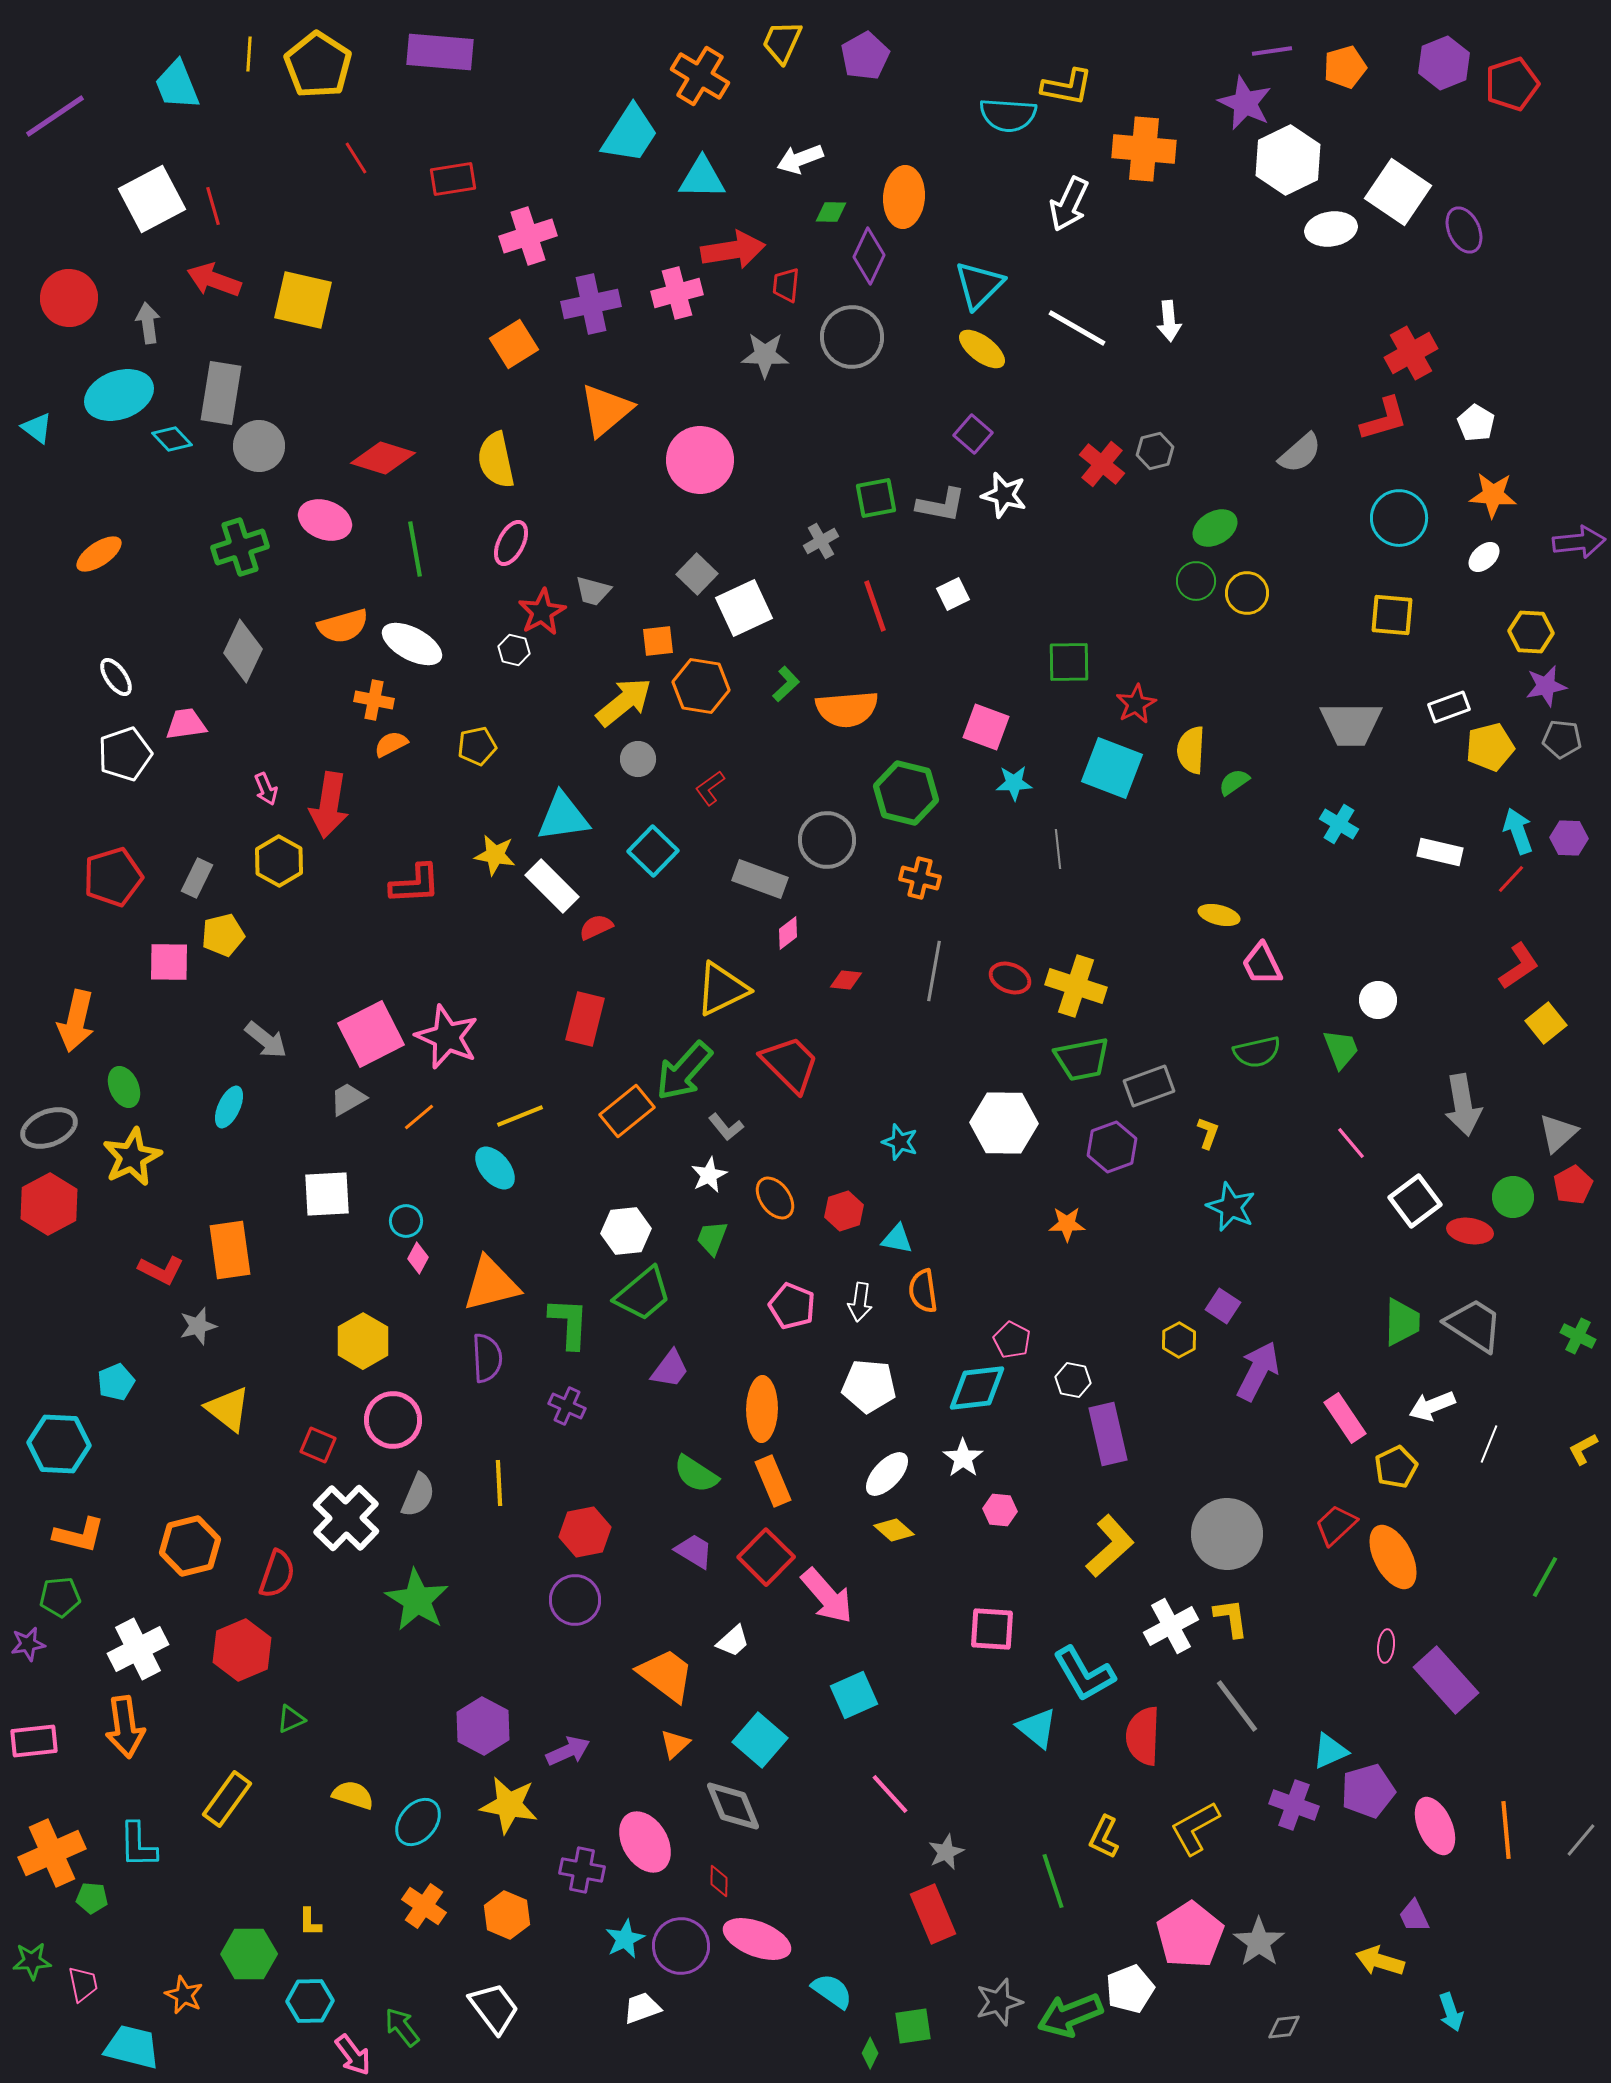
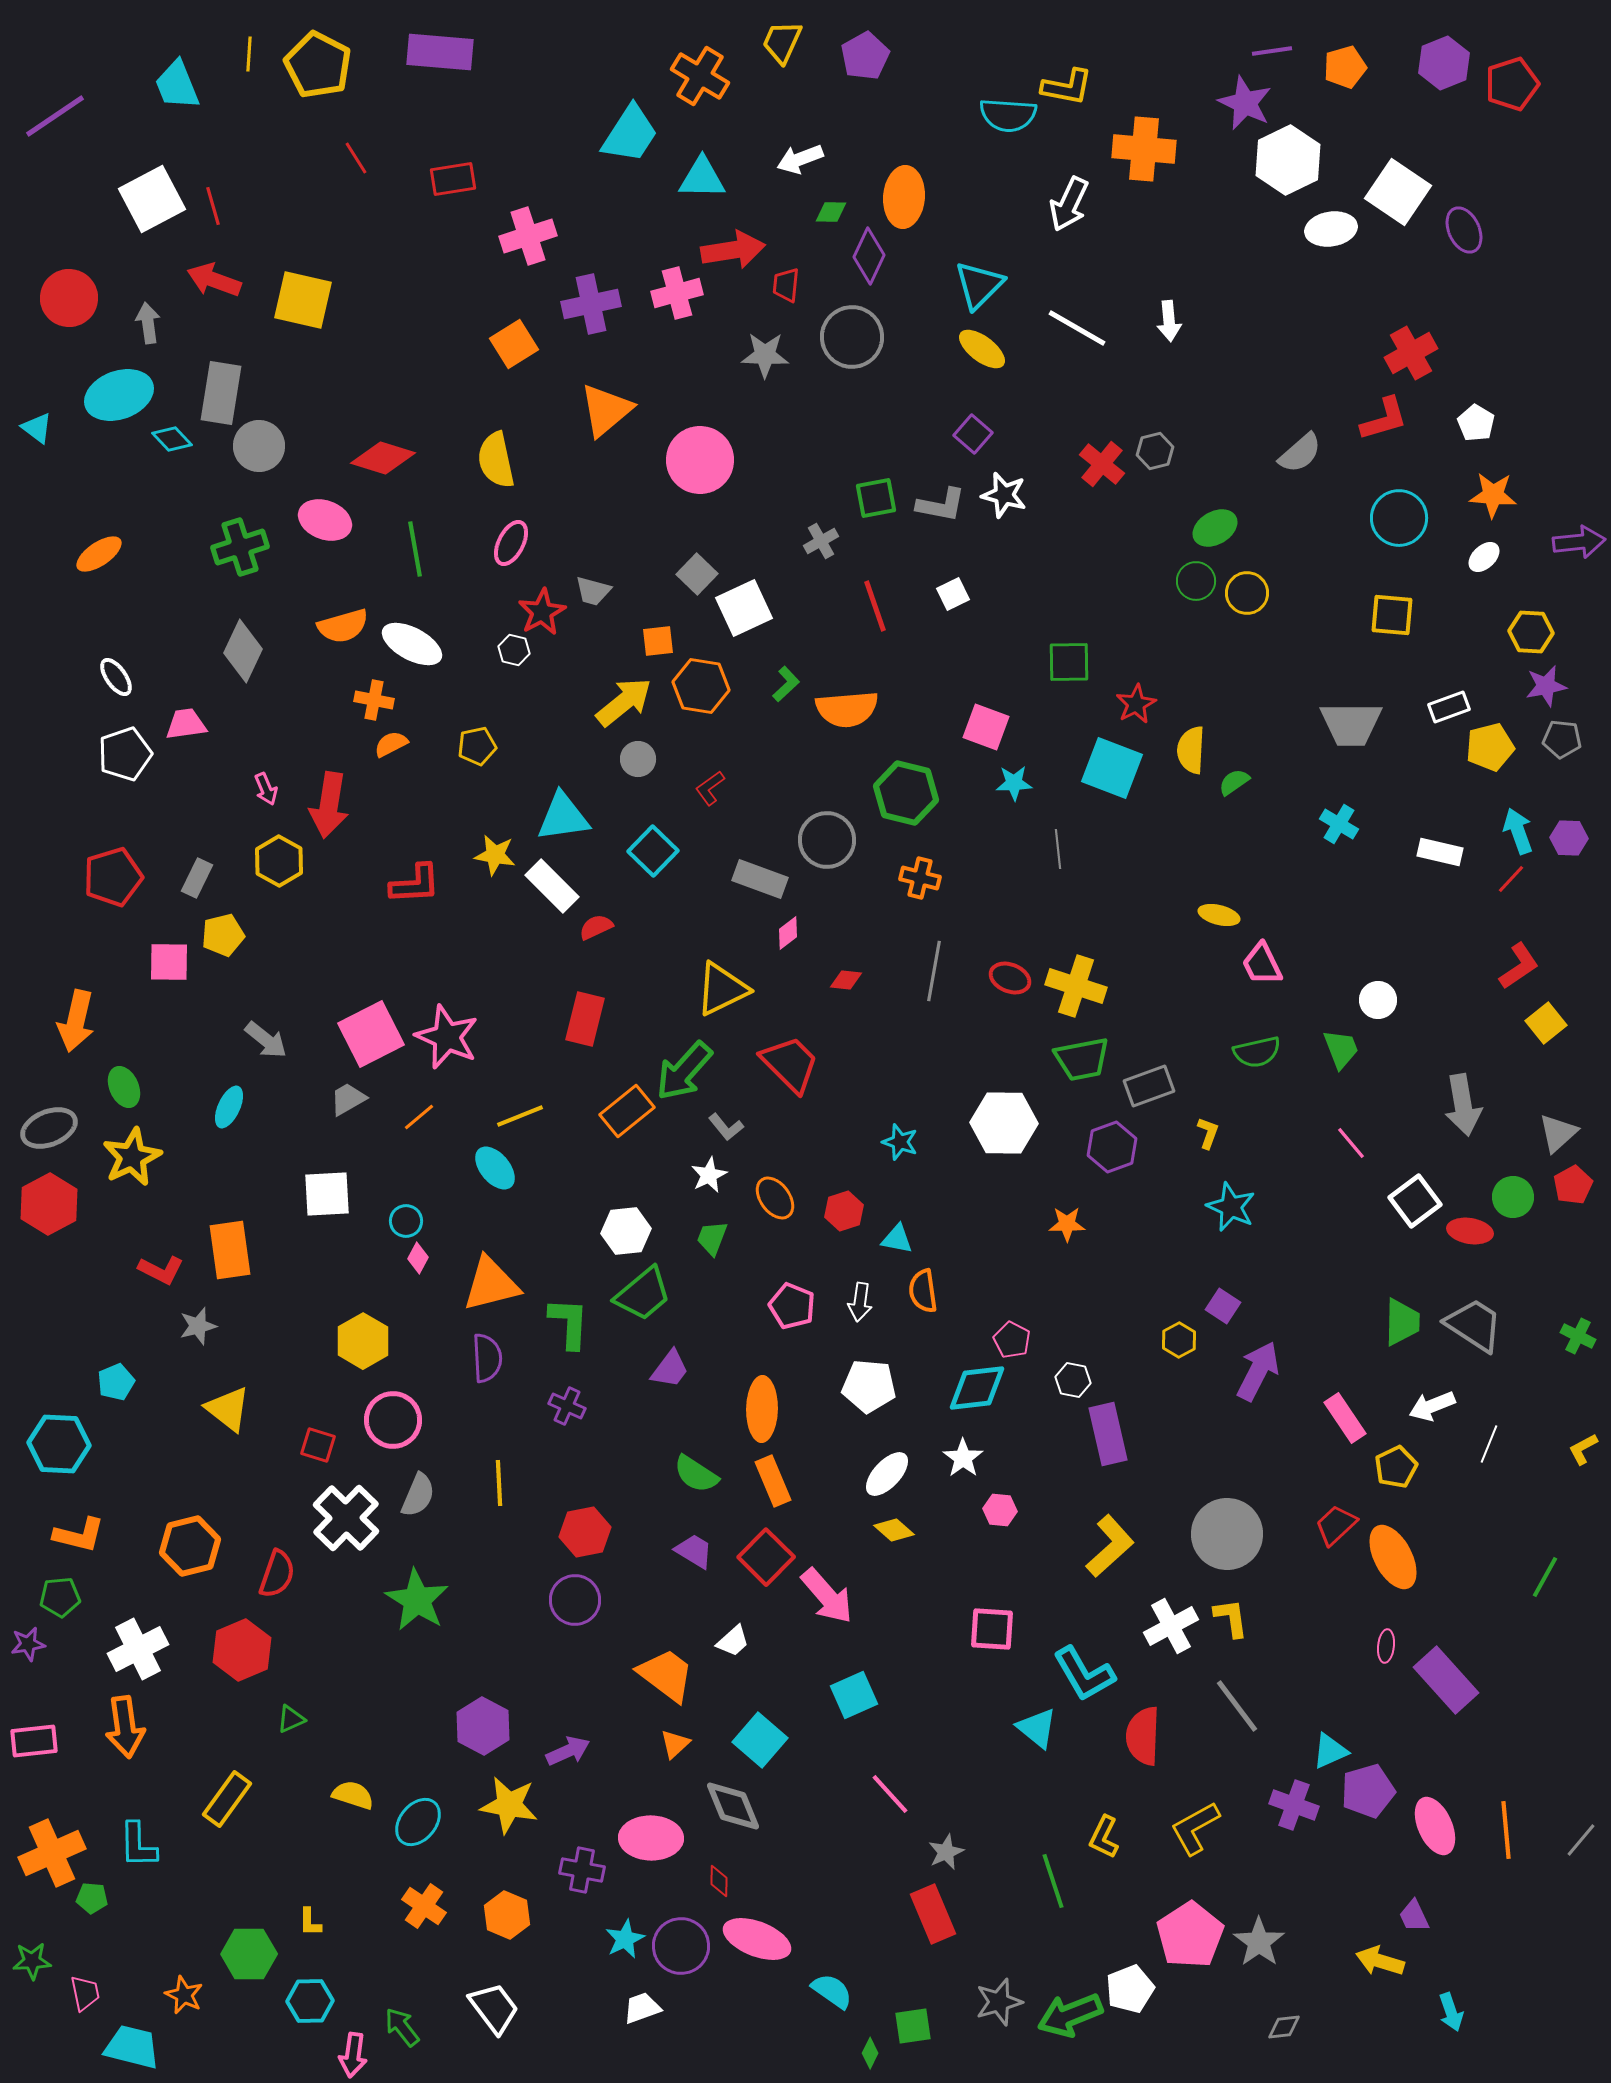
yellow pentagon at (318, 65): rotated 6 degrees counterclockwise
red square at (318, 1445): rotated 6 degrees counterclockwise
pink ellipse at (645, 1842): moved 6 px right, 4 px up; rotated 58 degrees counterclockwise
pink trapezoid at (83, 1984): moved 2 px right, 9 px down
pink arrow at (353, 2055): rotated 45 degrees clockwise
